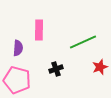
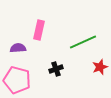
pink rectangle: rotated 12 degrees clockwise
purple semicircle: rotated 98 degrees counterclockwise
